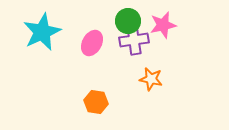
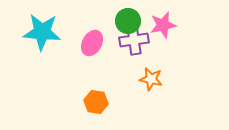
cyan star: rotated 30 degrees clockwise
